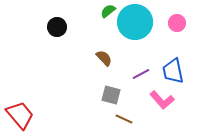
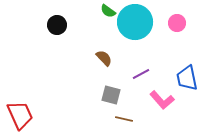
green semicircle: rotated 105 degrees counterclockwise
black circle: moved 2 px up
blue trapezoid: moved 14 px right, 7 px down
red trapezoid: rotated 16 degrees clockwise
brown line: rotated 12 degrees counterclockwise
